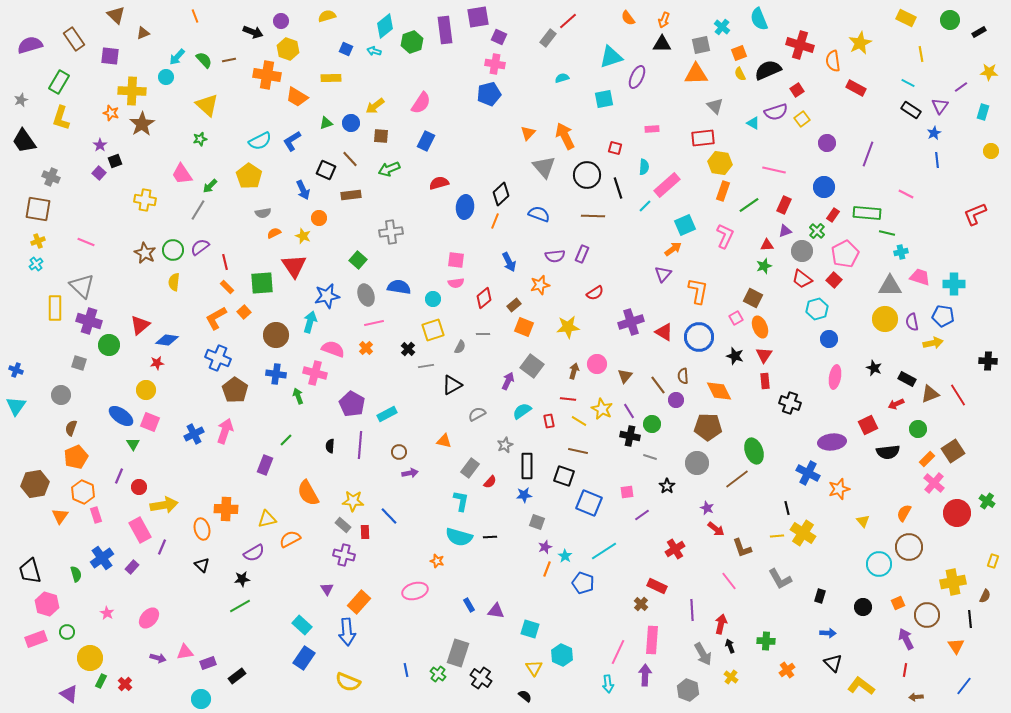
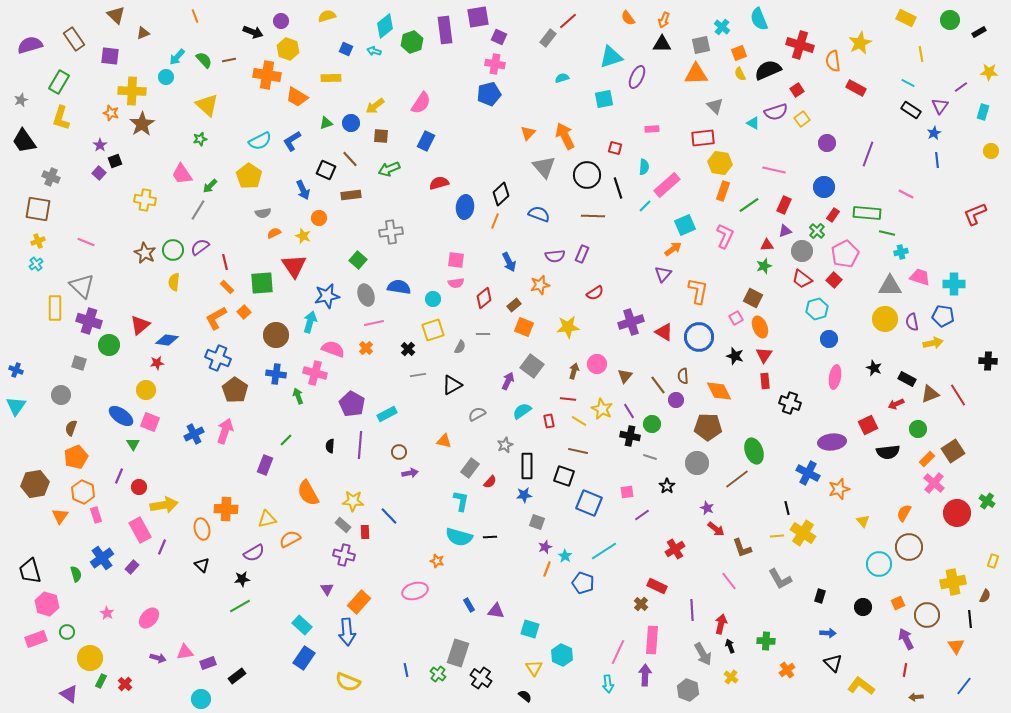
gray line at (426, 366): moved 8 px left, 9 px down
